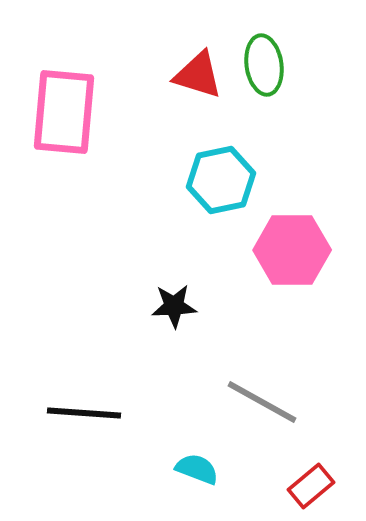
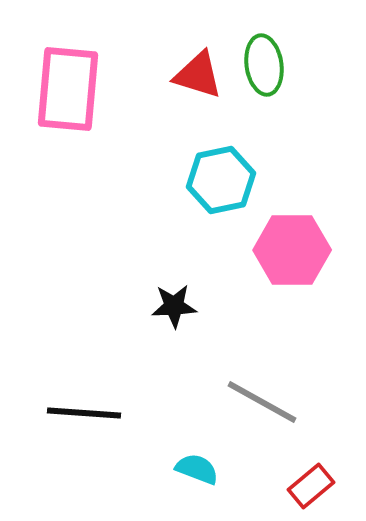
pink rectangle: moved 4 px right, 23 px up
